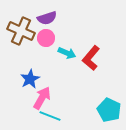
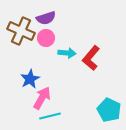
purple semicircle: moved 1 px left
cyan arrow: rotated 18 degrees counterclockwise
cyan line: rotated 35 degrees counterclockwise
